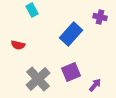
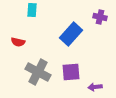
cyan rectangle: rotated 32 degrees clockwise
red semicircle: moved 3 px up
purple square: rotated 18 degrees clockwise
gray cross: moved 7 px up; rotated 20 degrees counterclockwise
purple arrow: moved 2 px down; rotated 136 degrees counterclockwise
